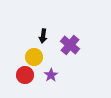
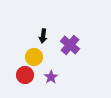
purple star: moved 2 px down
